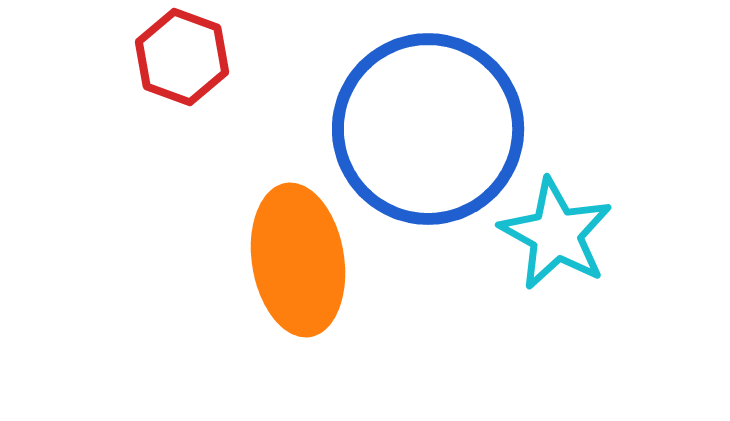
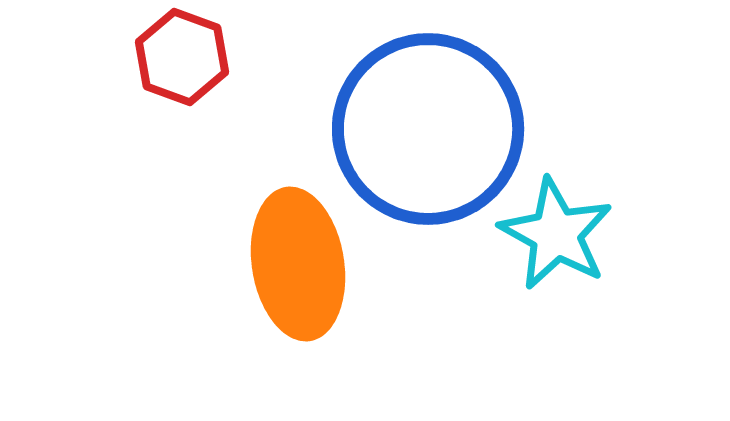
orange ellipse: moved 4 px down
